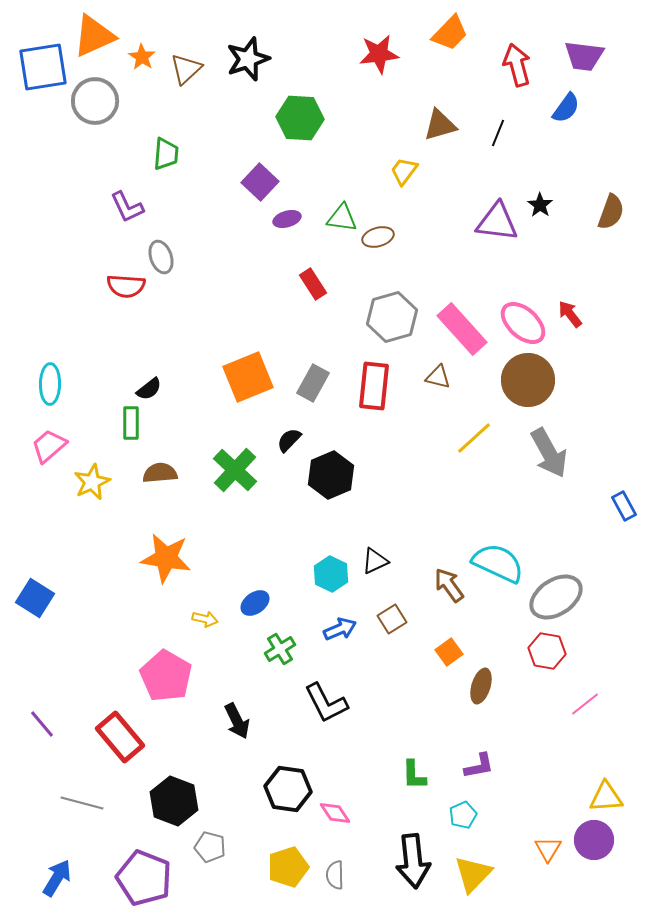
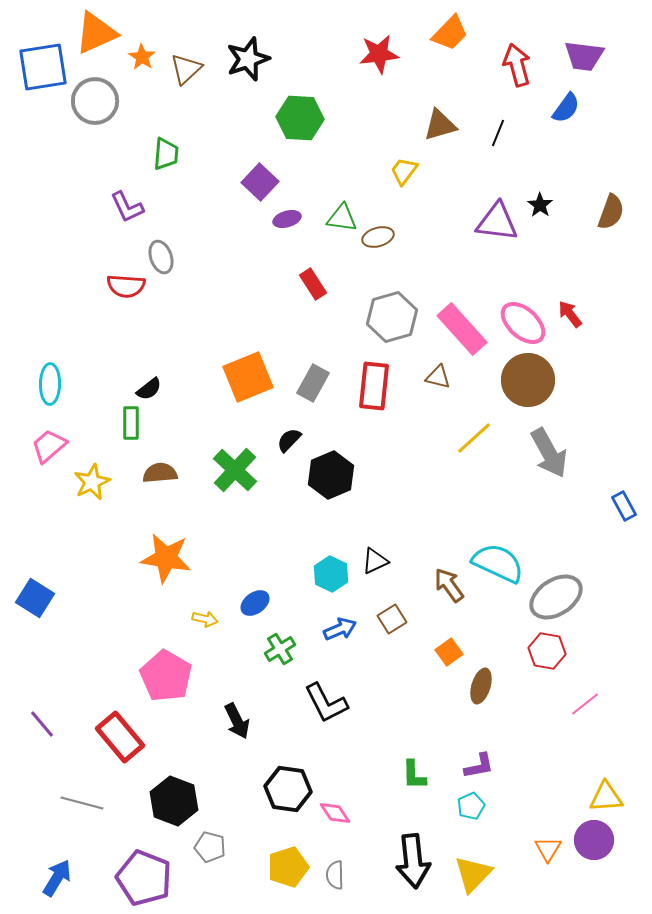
orange triangle at (94, 36): moved 2 px right, 3 px up
cyan pentagon at (463, 815): moved 8 px right, 9 px up
